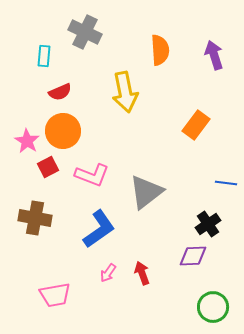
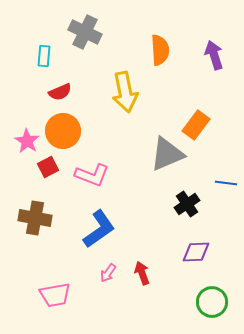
gray triangle: moved 21 px right, 38 px up; rotated 15 degrees clockwise
black cross: moved 21 px left, 20 px up
purple diamond: moved 3 px right, 4 px up
green circle: moved 1 px left, 5 px up
